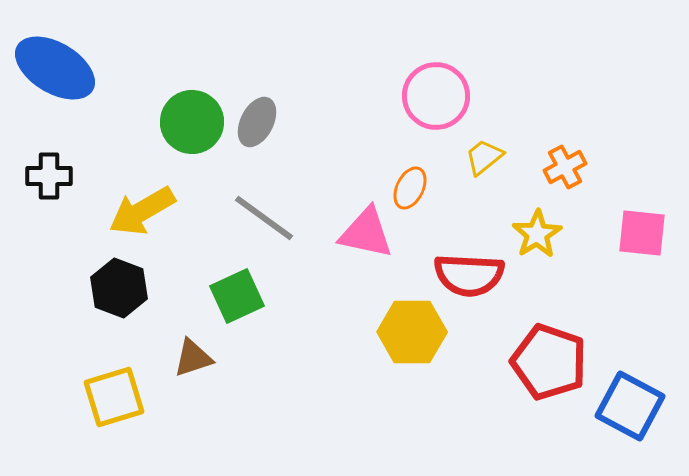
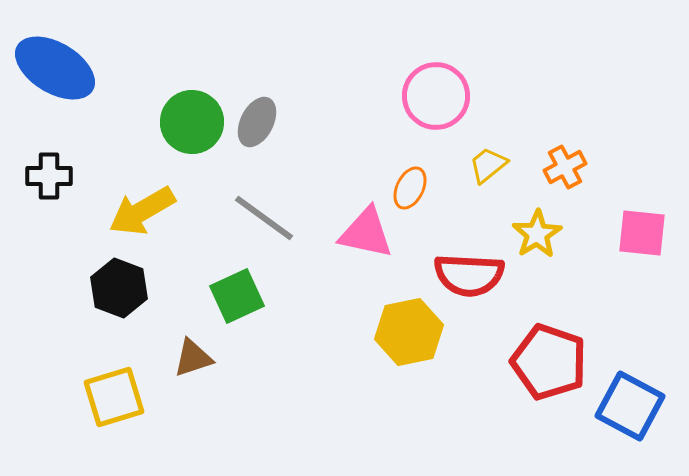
yellow trapezoid: moved 4 px right, 8 px down
yellow hexagon: moved 3 px left; rotated 12 degrees counterclockwise
